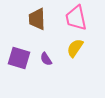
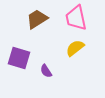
brown trapezoid: rotated 60 degrees clockwise
yellow semicircle: rotated 18 degrees clockwise
purple semicircle: moved 12 px down
